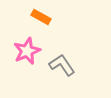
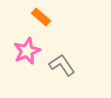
orange rectangle: rotated 12 degrees clockwise
